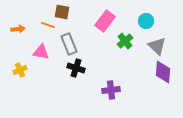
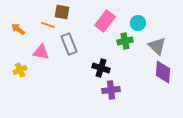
cyan circle: moved 8 px left, 2 px down
orange arrow: rotated 136 degrees counterclockwise
green cross: rotated 28 degrees clockwise
black cross: moved 25 px right
